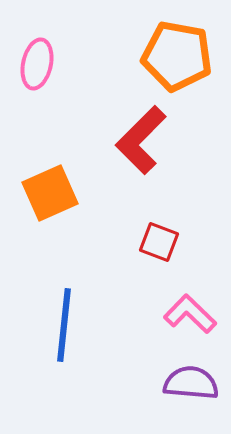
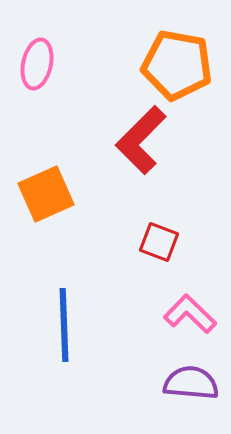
orange pentagon: moved 9 px down
orange square: moved 4 px left, 1 px down
blue line: rotated 8 degrees counterclockwise
